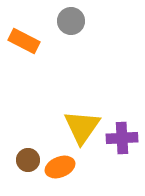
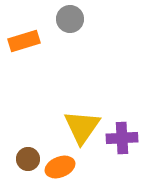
gray circle: moved 1 px left, 2 px up
orange rectangle: rotated 44 degrees counterclockwise
brown circle: moved 1 px up
